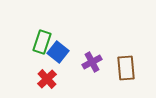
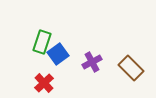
blue square: moved 2 px down; rotated 15 degrees clockwise
brown rectangle: moved 5 px right; rotated 40 degrees counterclockwise
red cross: moved 3 px left, 4 px down
